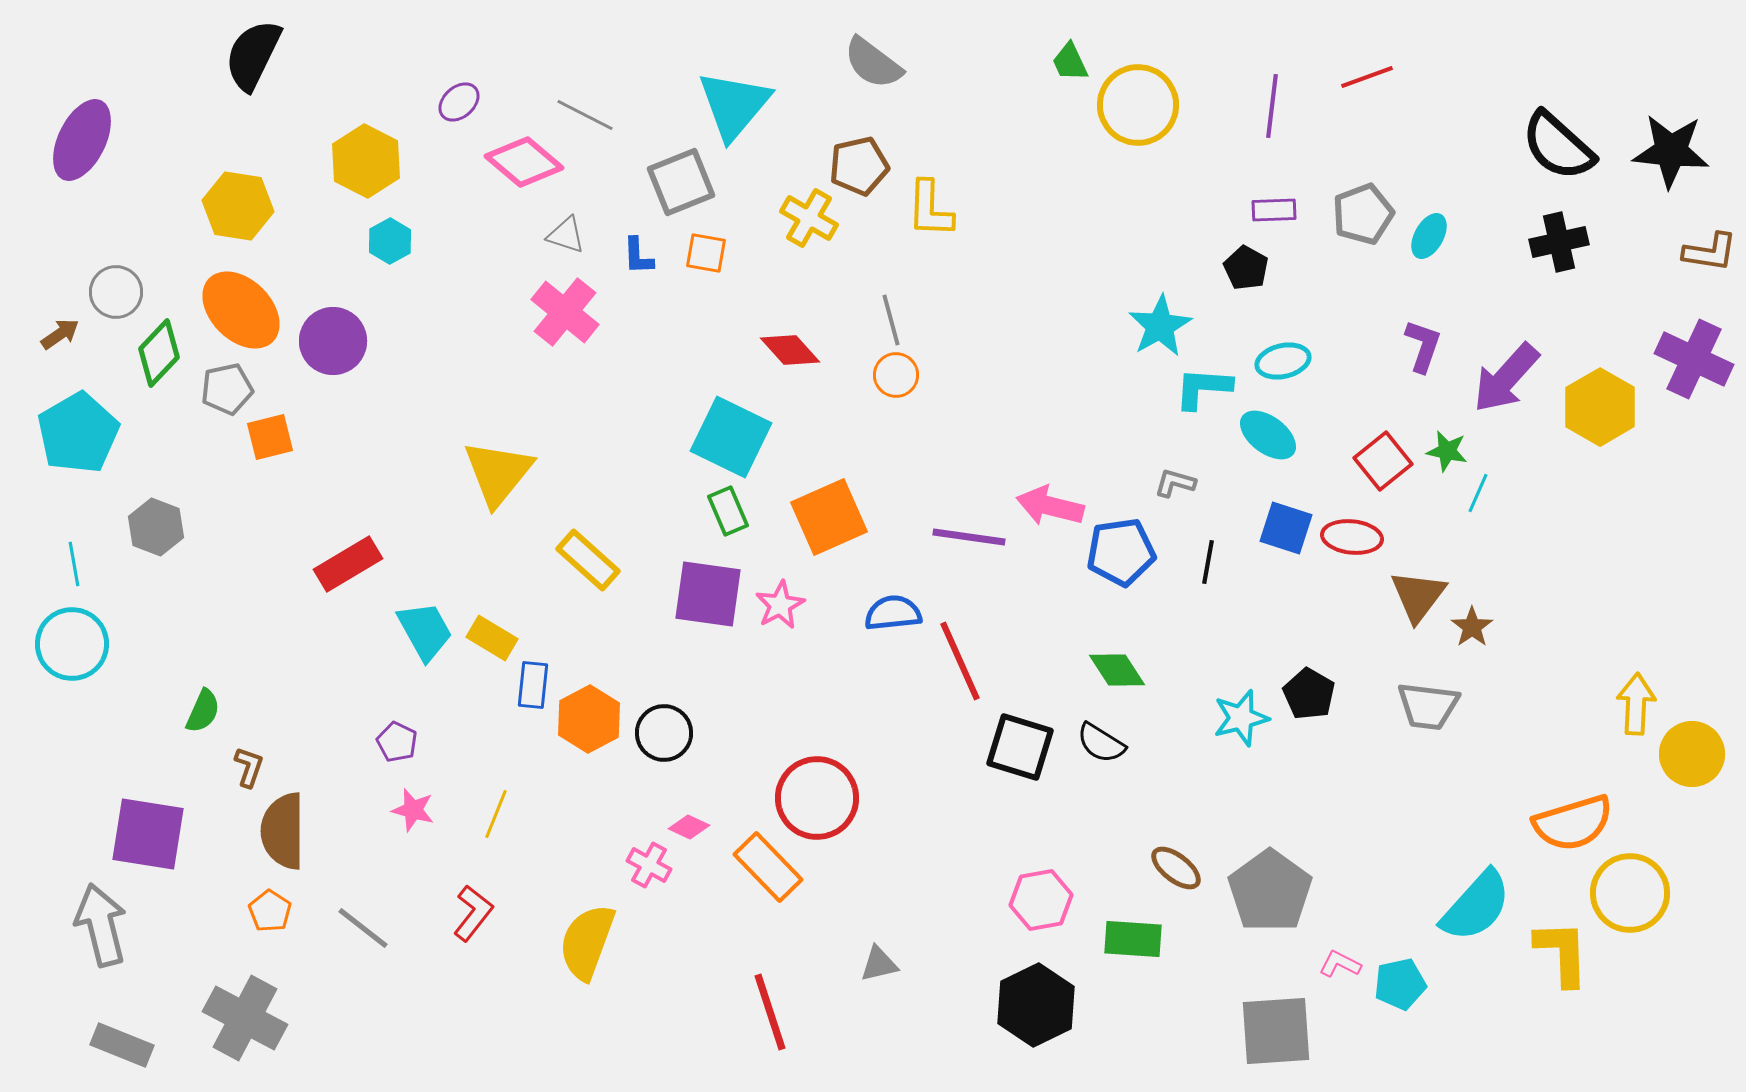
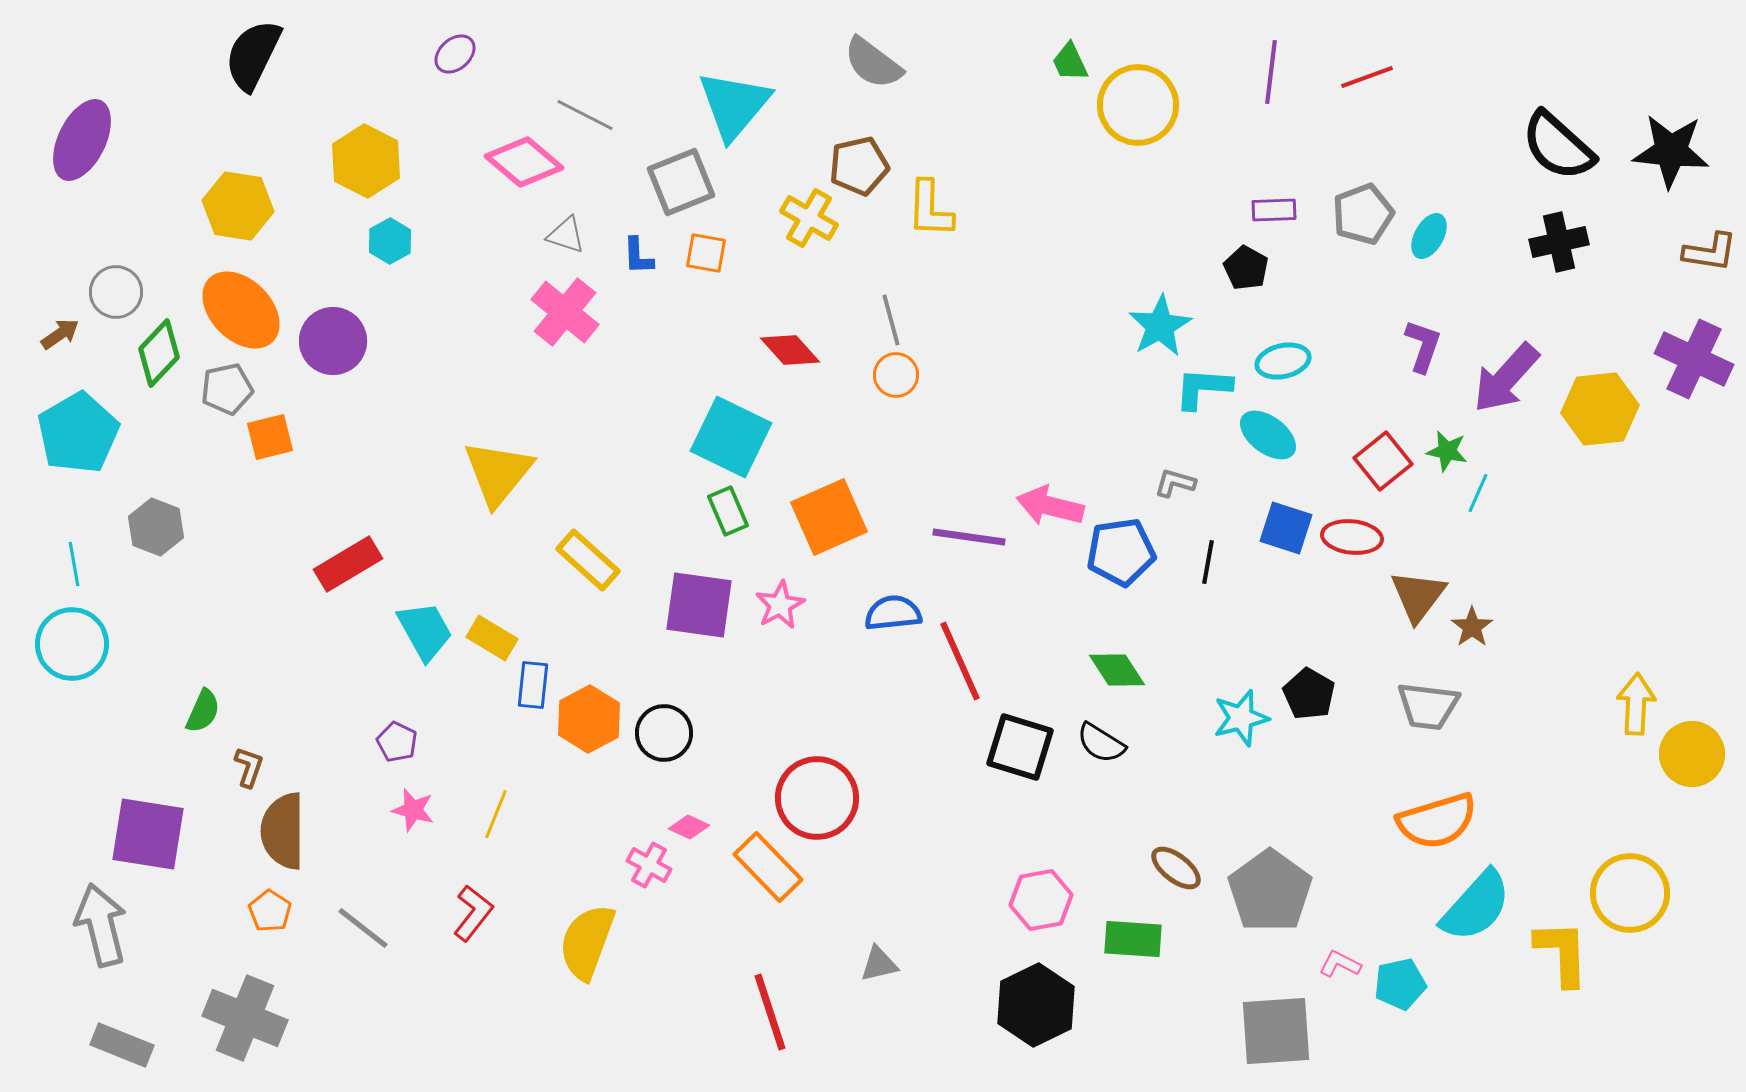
purple ellipse at (459, 102): moved 4 px left, 48 px up
purple line at (1272, 106): moved 1 px left, 34 px up
yellow hexagon at (1600, 407): moved 2 px down; rotated 24 degrees clockwise
purple square at (708, 594): moved 9 px left, 11 px down
orange semicircle at (1573, 823): moved 136 px left, 2 px up
gray cross at (245, 1018): rotated 6 degrees counterclockwise
